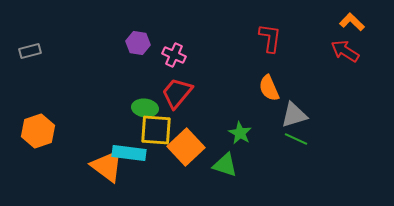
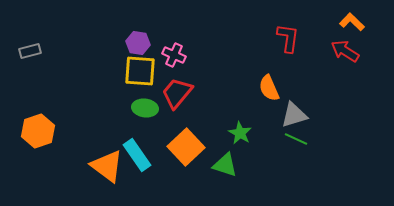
red L-shape: moved 18 px right
yellow square: moved 16 px left, 59 px up
cyan rectangle: moved 8 px right, 2 px down; rotated 48 degrees clockwise
